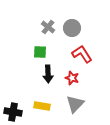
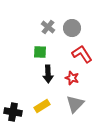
yellow rectangle: rotated 42 degrees counterclockwise
